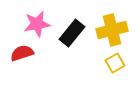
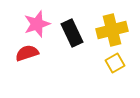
pink star: rotated 8 degrees counterclockwise
black rectangle: rotated 64 degrees counterclockwise
red semicircle: moved 5 px right
